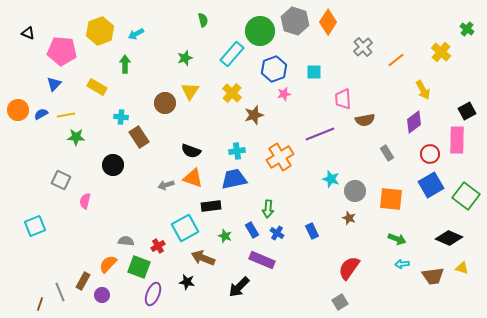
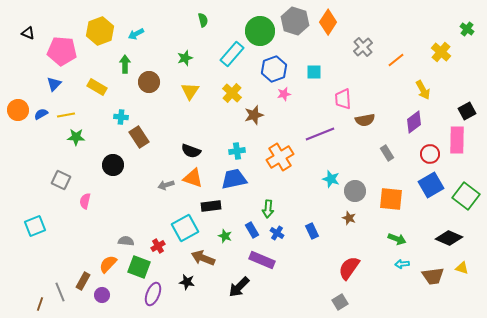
brown circle at (165, 103): moved 16 px left, 21 px up
